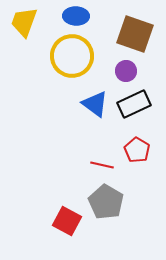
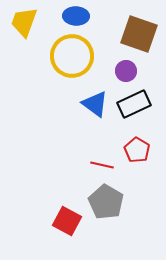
brown square: moved 4 px right
